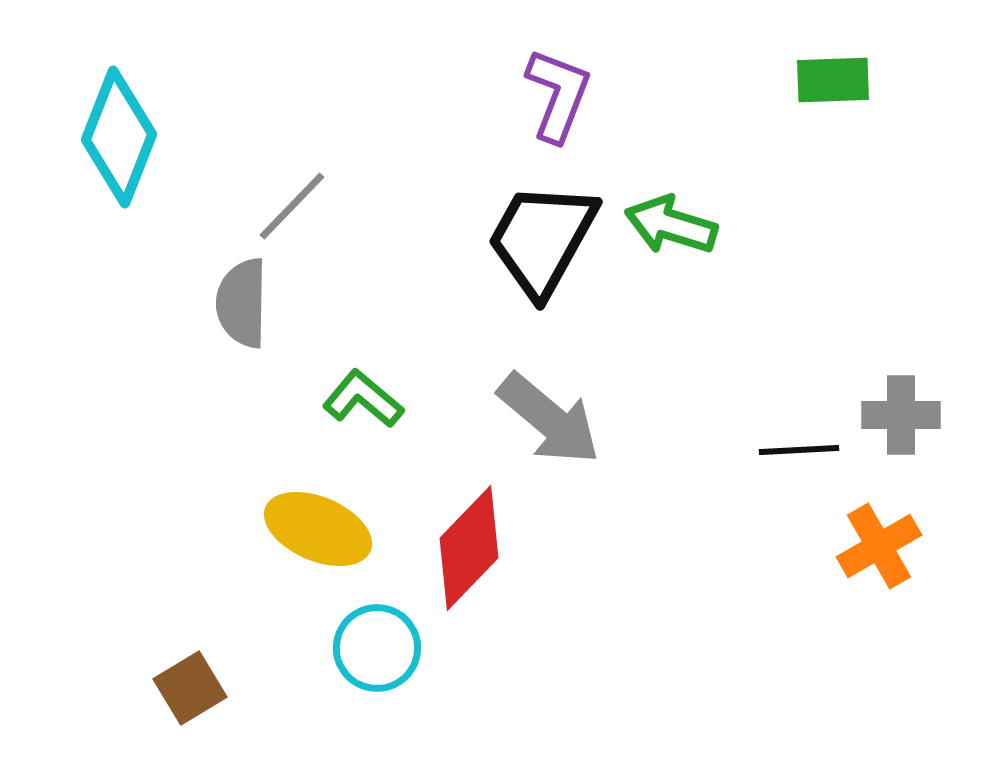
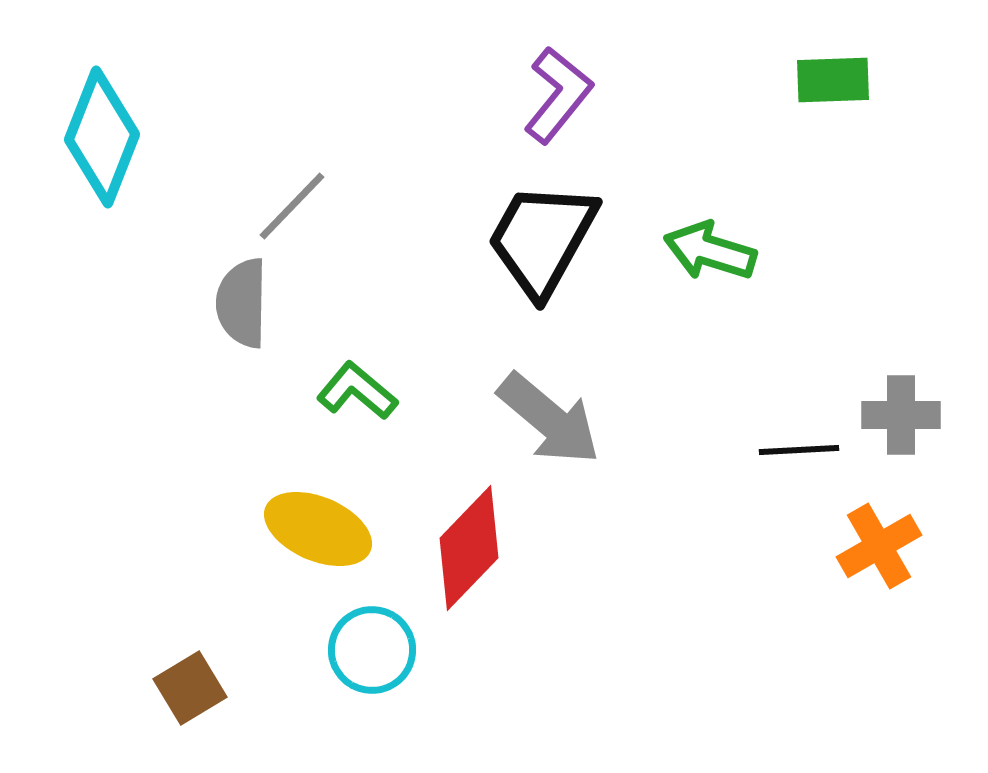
purple L-shape: rotated 18 degrees clockwise
cyan diamond: moved 17 px left
green arrow: moved 39 px right, 26 px down
green L-shape: moved 6 px left, 8 px up
cyan circle: moved 5 px left, 2 px down
